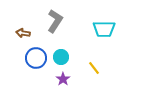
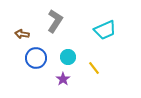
cyan trapezoid: moved 1 px right, 1 px down; rotated 25 degrees counterclockwise
brown arrow: moved 1 px left, 1 px down
cyan circle: moved 7 px right
